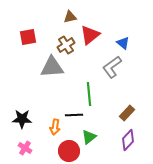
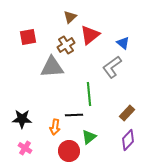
brown triangle: rotated 32 degrees counterclockwise
